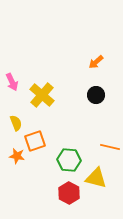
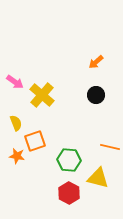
pink arrow: moved 3 px right; rotated 30 degrees counterclockwise
yellow triangle: moved 2 px right
